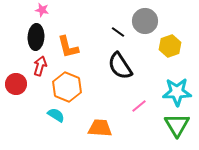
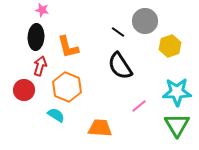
red circle: moved 8 px right, 6 px down
